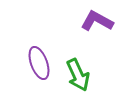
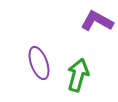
green arrow: rotated 140 degrees counterclockwise
